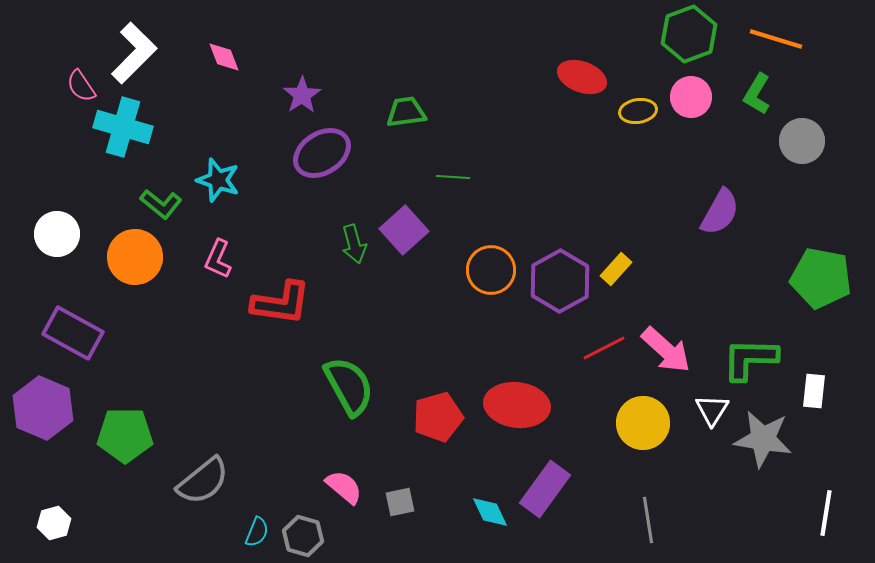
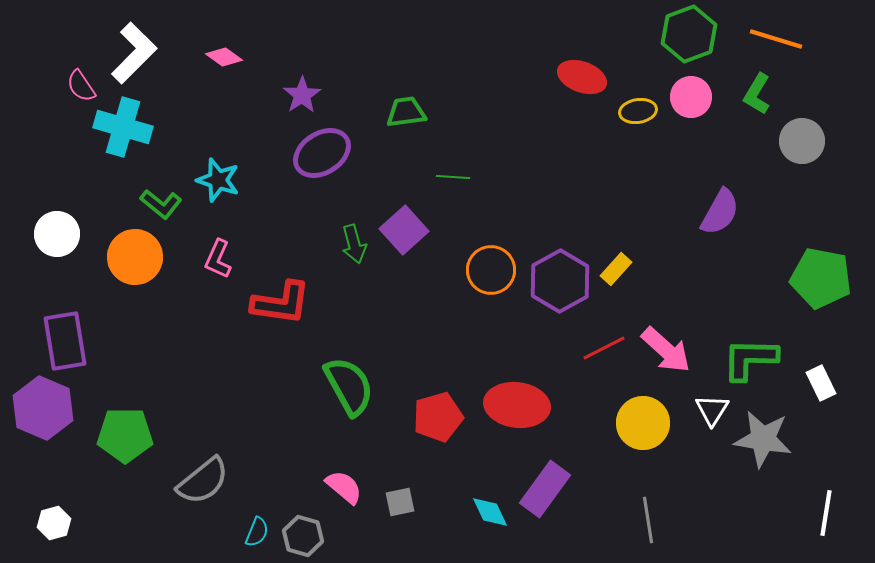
pink diamond at (224, 57): rotated 33 degrees counterclockwise
purple rectangle at (73, 333): moved 8 px left, 8 px down; rotated 52 degrees clockwise
white rectangle at (814, 391): moved 7 px right, 8 px up; rotated 32 degrees counterclockwise
